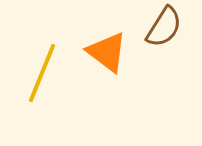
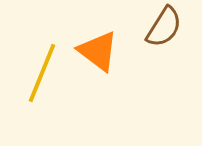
orange triangle: moved 9 px left, 1 px up
